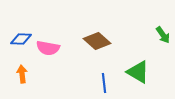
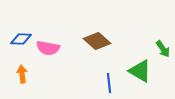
green arrow: moved 14 px down
green triangle: moved 2 px right, 1 px up
blue line: moved 5 px right
